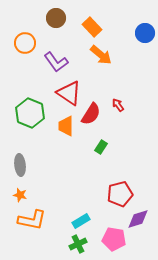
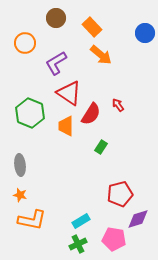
purple L-shape: moved 1 px down; rotated 95 degrees clockwise
